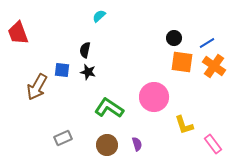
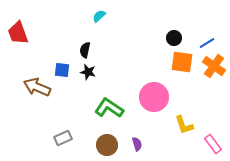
brown arrow: rotated 84 degrees clockwise
